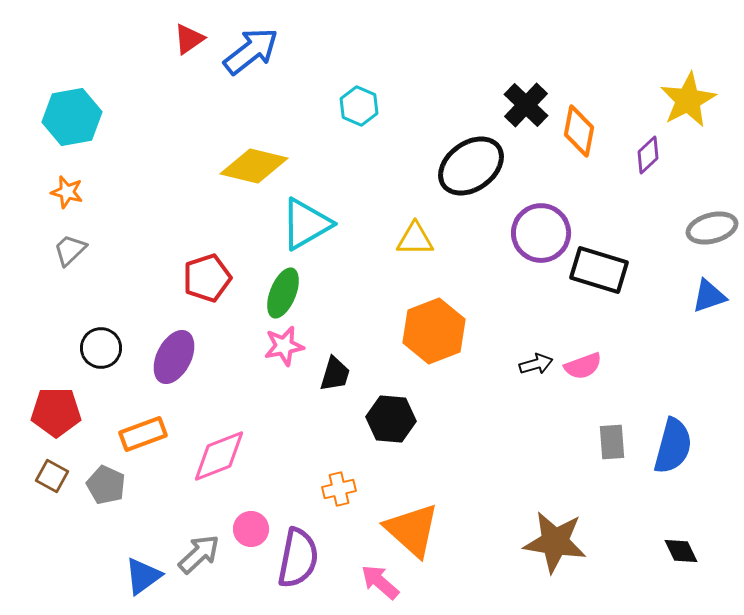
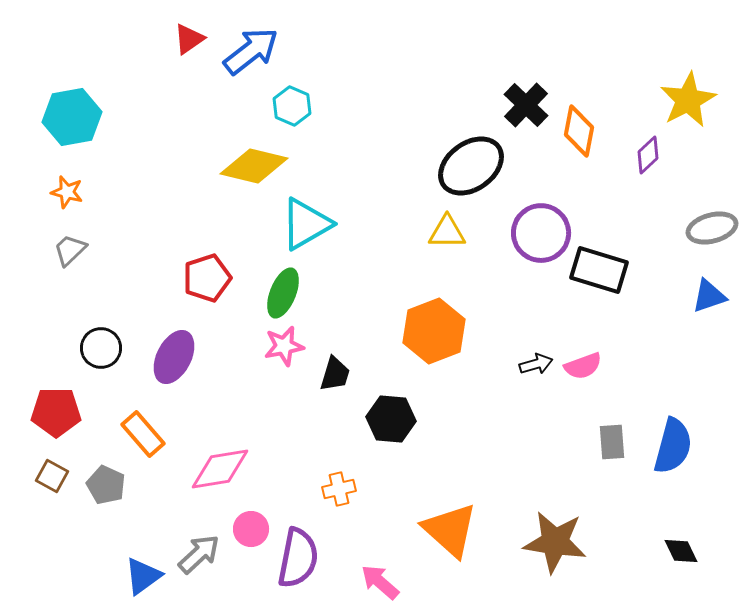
cyan hexagon at (359, 106): moved 67 px left
yellow triangle at (415, 239): moved 32 px right, 7 px up
orange rectangle at (143, 434): rotated 69 degrees clockwise
pink diamond at (219, 456): moved 1 px right, 13 px down; rotated 12 degrees clockwise
orange triangle at (412, 530): moved 38 px right
